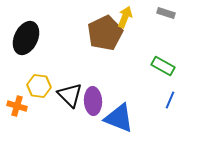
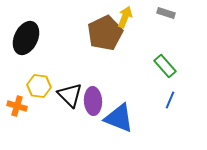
green rectangle: moved 2 px right; rotated 20 degrees clockwise
